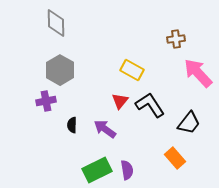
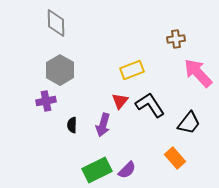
yellow rectangle: rotated 50 degrees counterclockwise
purple arrow: moved 2 px left, 4 px up; rotated 110 degrees counterclockwise
purple semicircle: rotated 54 degrees clockwise
